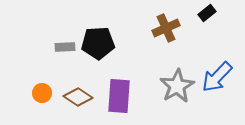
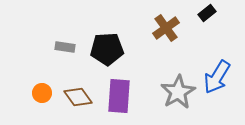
brown cross: rotated 12 degrees counterclockwise
black pentagon: moved 9 px right, 6 px down
gray rectangle: rotated 12 degrees clockwise
blue arrow: rotated 12 degrees counterclockwise
gray star: moved 1 px right, 6 px down
brown diamond: rotated 20 degrees clockwise
